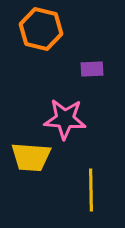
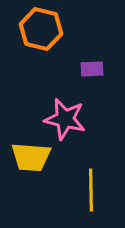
pink star: rotated 9 degrees clockwise
